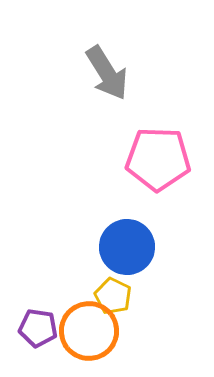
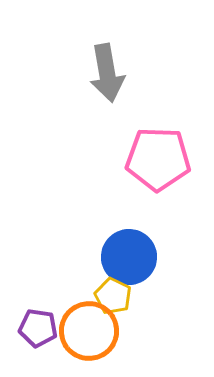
gray arrow: rotated 22 degrees clockwise
blue circle: moved 2 px right, 10 px down
